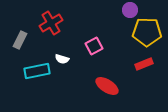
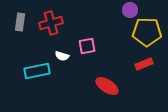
red cross: rotated 15 degrees clockwise
gray rectangle: moved 18 px up; rotated 18 degrees counterclockwise
pink square: moved 7 px left; rotated 18 degrees clockwise
white semicircle: moved 3 px up
